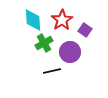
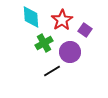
cyan diamond: moved 2 px left, 3 px up
black line: rotated 18 degrees counterclockwise
